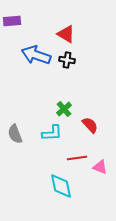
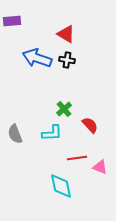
blue arrow: moved 1 px right, 3 px down
